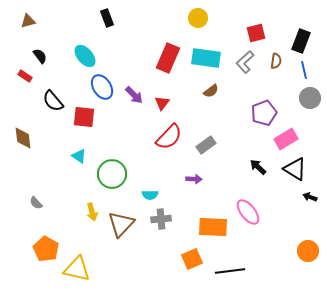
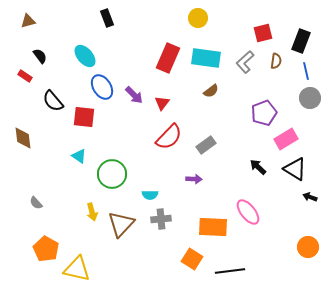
red square at (256, 33): moved 7 px right
blue line at (304, 70): moved 2 px right, 1 px down
orange circle at (308, 251): moved 4 px up
orange square at (192, 259): rotated 35 degrees counterclockwise
